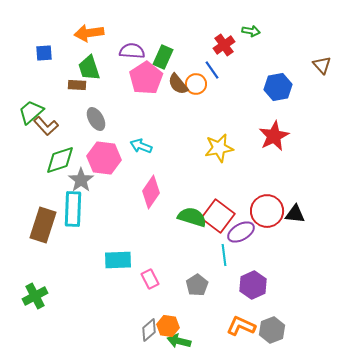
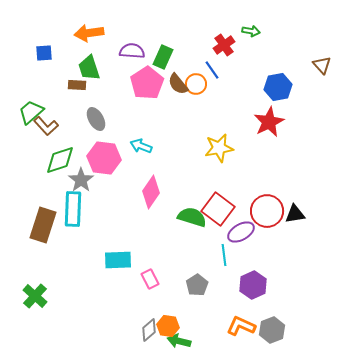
pink pentagon at (146, 78): moved 1 px right, 5 px down
red star at (274, 136): moved 5 px left, 14 px up
black triangle at (295, 214): rotated 15 degrees counterclockwise
red square at (218, 216): moved 7 px up
green cross at (35, 296): rotated 20 degrees counterclockwise
